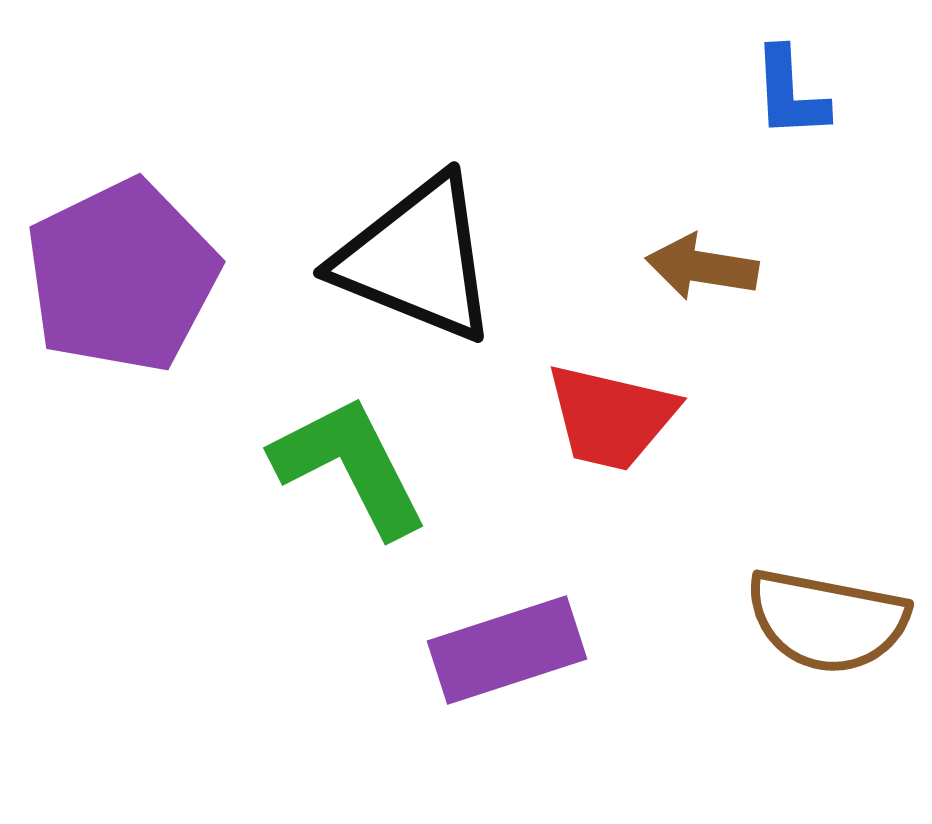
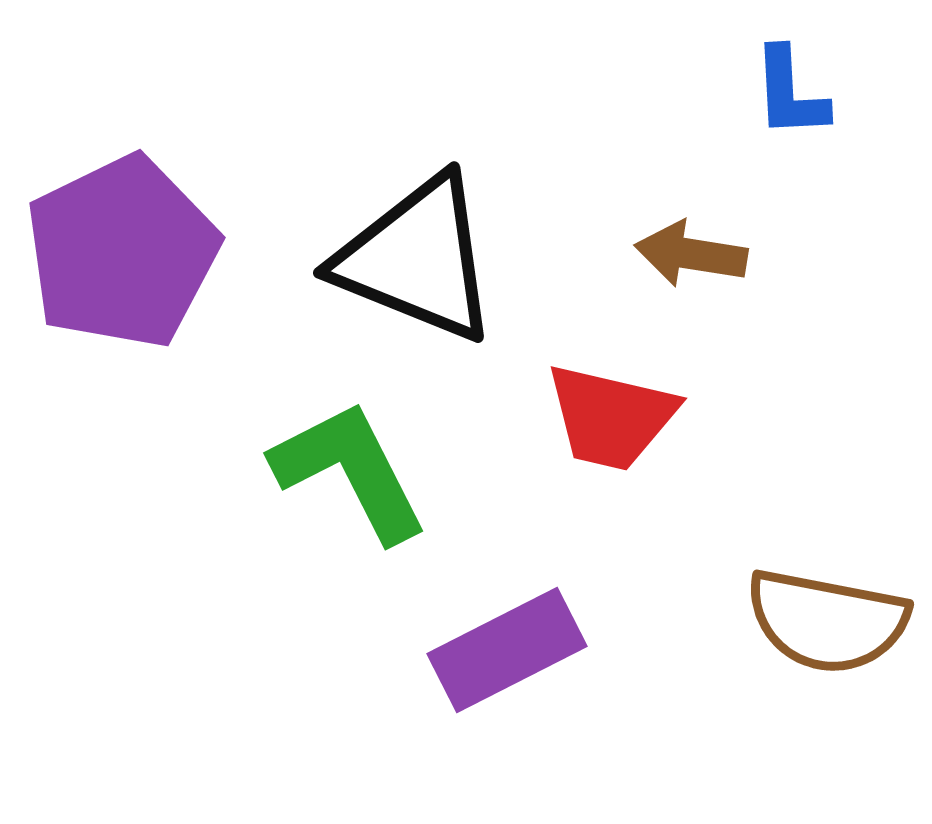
brown arrow: moved 11 px left, 13 px up
purple pentagon: moved 24 px up
green L-shape: moved 5 px down
purple rectangle: rotated 9 degrees counterclockwise
